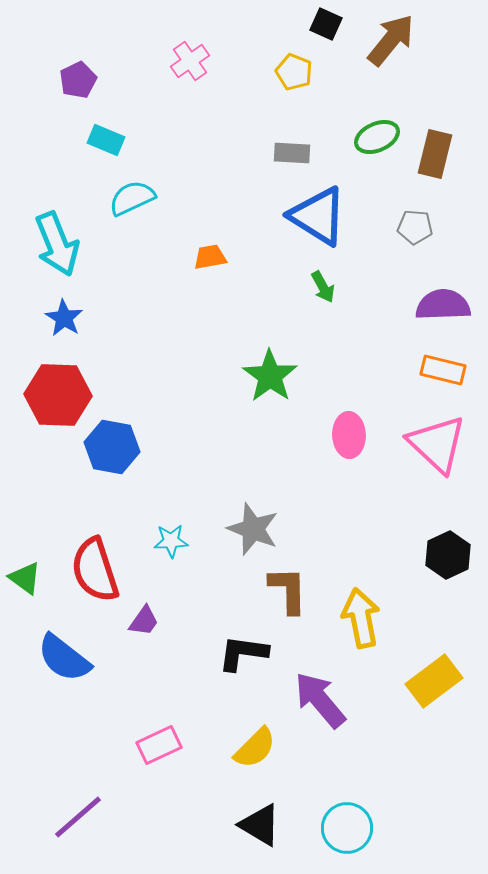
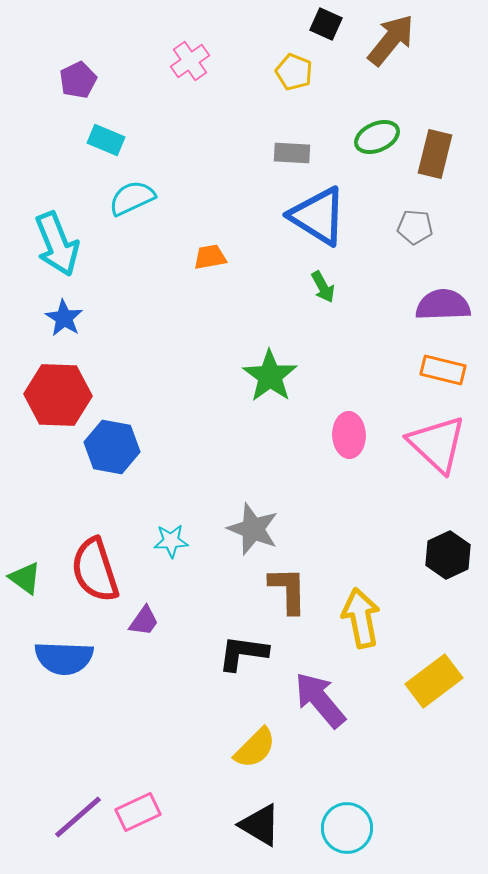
blue semicircle: rotated 36 degrees counterclockwise
pink rectangle: moved 21 px left, 67 px down
